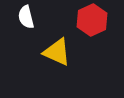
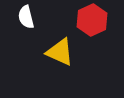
yellow triangle: moved 3 px right
